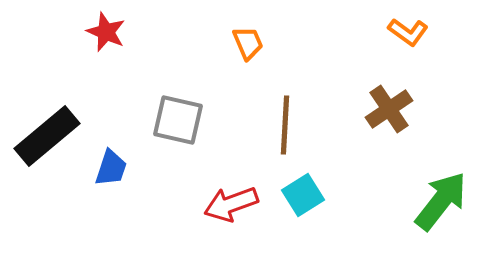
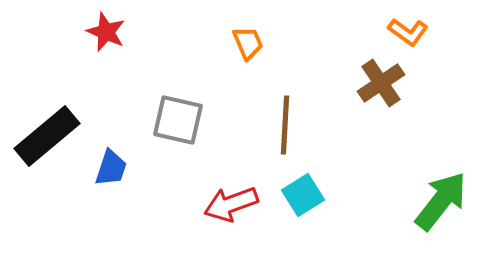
brown cross: moved 8 px left, 26 px up
